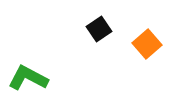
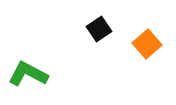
green L-shape: moved 4 px up
